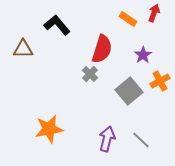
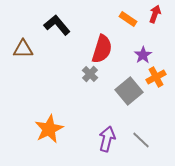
red arrow: moved 1 px right, 1 px down
orange cross: moved 4 px left, 4 px up
orange star: rotated 16 degrees counterclockwise
